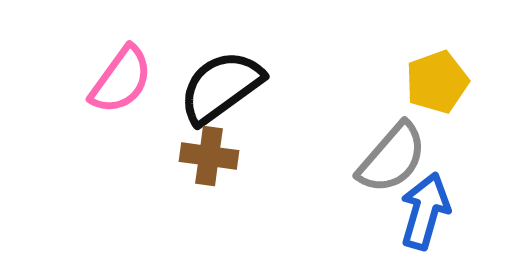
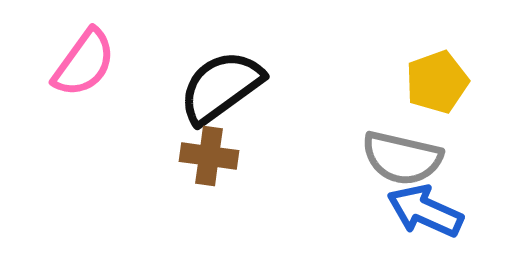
pink semicircle: moved 37 px left, 17 px up
gray semicircle: moved 10 px right; rotated 62 degrees clockwise
blue arrow: rotated 82 degrees counterclockwise
